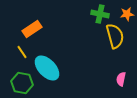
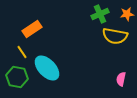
green cross: rotated 36 degrees counterclockwise
yellow semicircle: rotated 115 degrees clockwise
green hexagon: moved 5 px left, 6 px up
